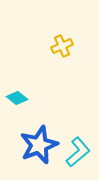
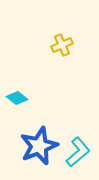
yellow cross: moved 1 px up
blue star: moved 1 px down
